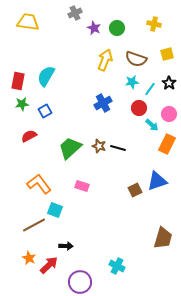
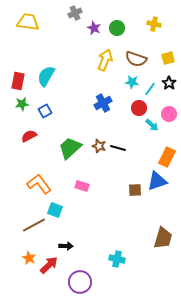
yellow square: moved 1 px right, 4 px down
cyan star: rotated 16 degrees clockwise
orange rectangle: moved 13 px down
brown square: rotated 24 degrees clockwise
cyan cross: moved 7 px up; rotated 14 degrees counterclockwise
